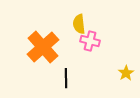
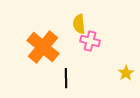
orange cross: rotated 8 degrees counterclockwise
